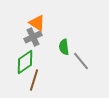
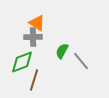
gray cross: rotated 24 degrees clockwise
green semicircle: moved 2 px left, 4 px down; rotated 35 degrees clockwise
green diamond: moved 3 px left; rotated 15 degrees clockwise
